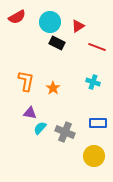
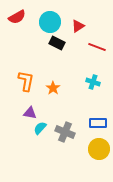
yellow circle: moved 5 px right, 7 px up
